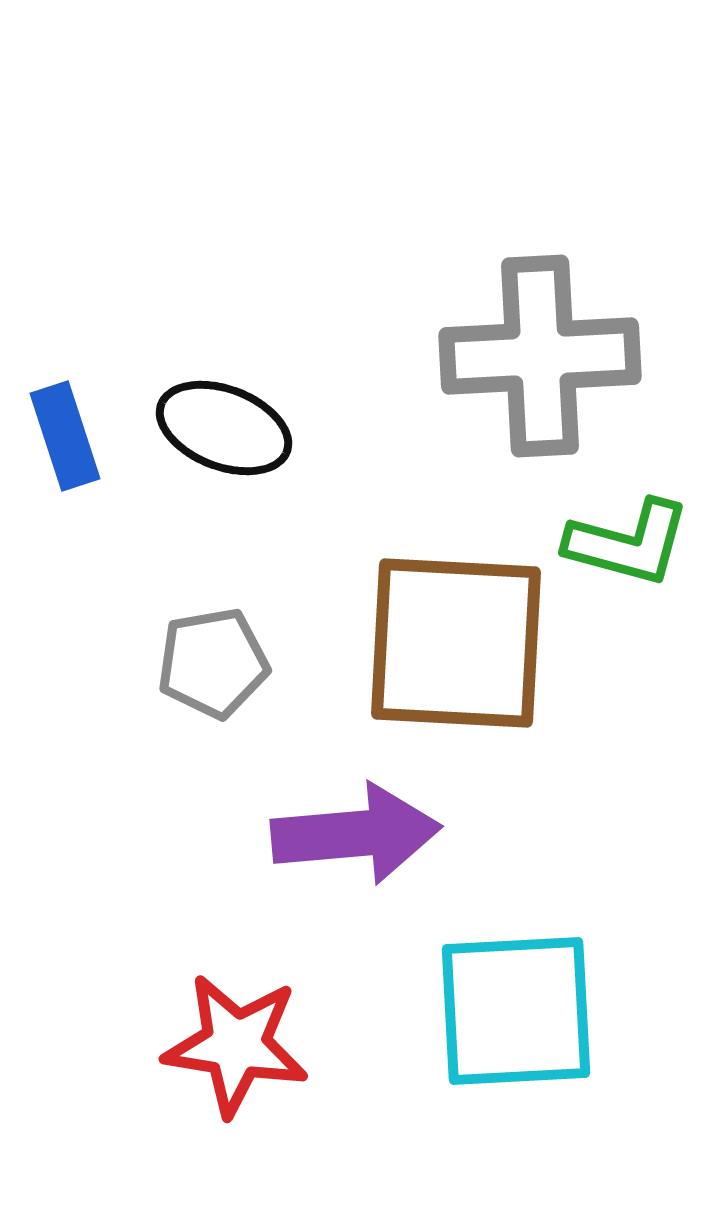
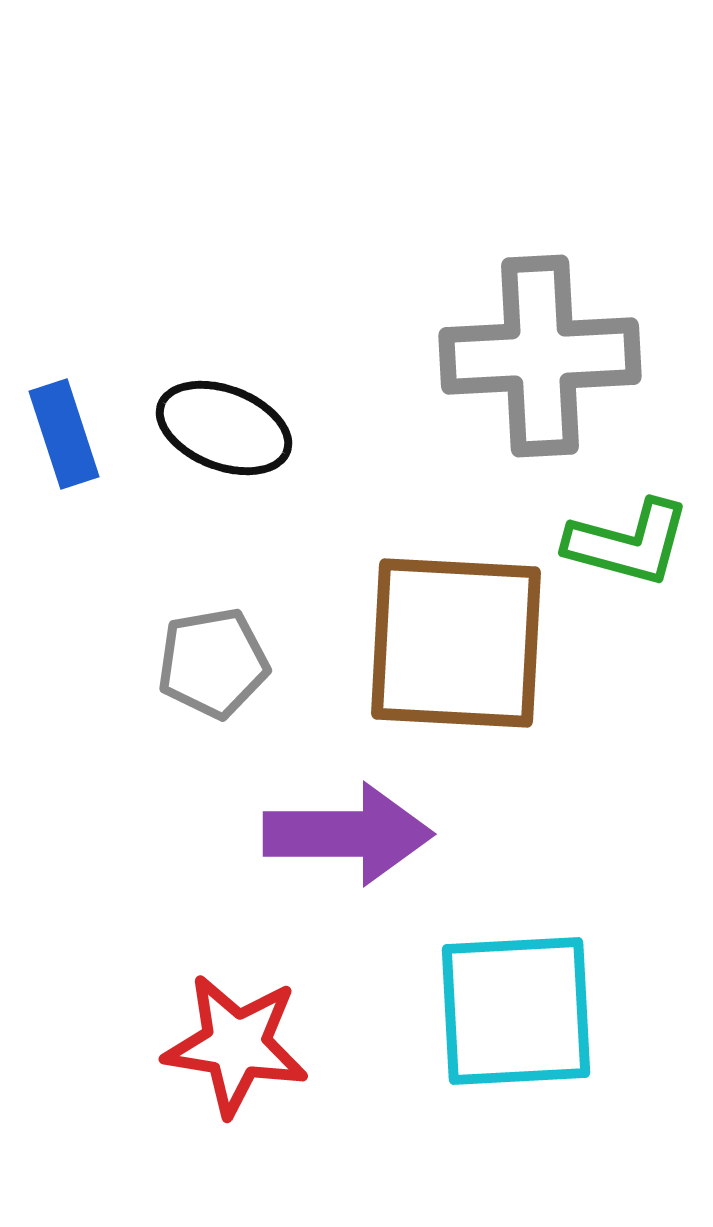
blue rectangle: moved 1 px left, 2 px up
purple arrow: moved 8 px left; rotated 5 degrees clockwise
